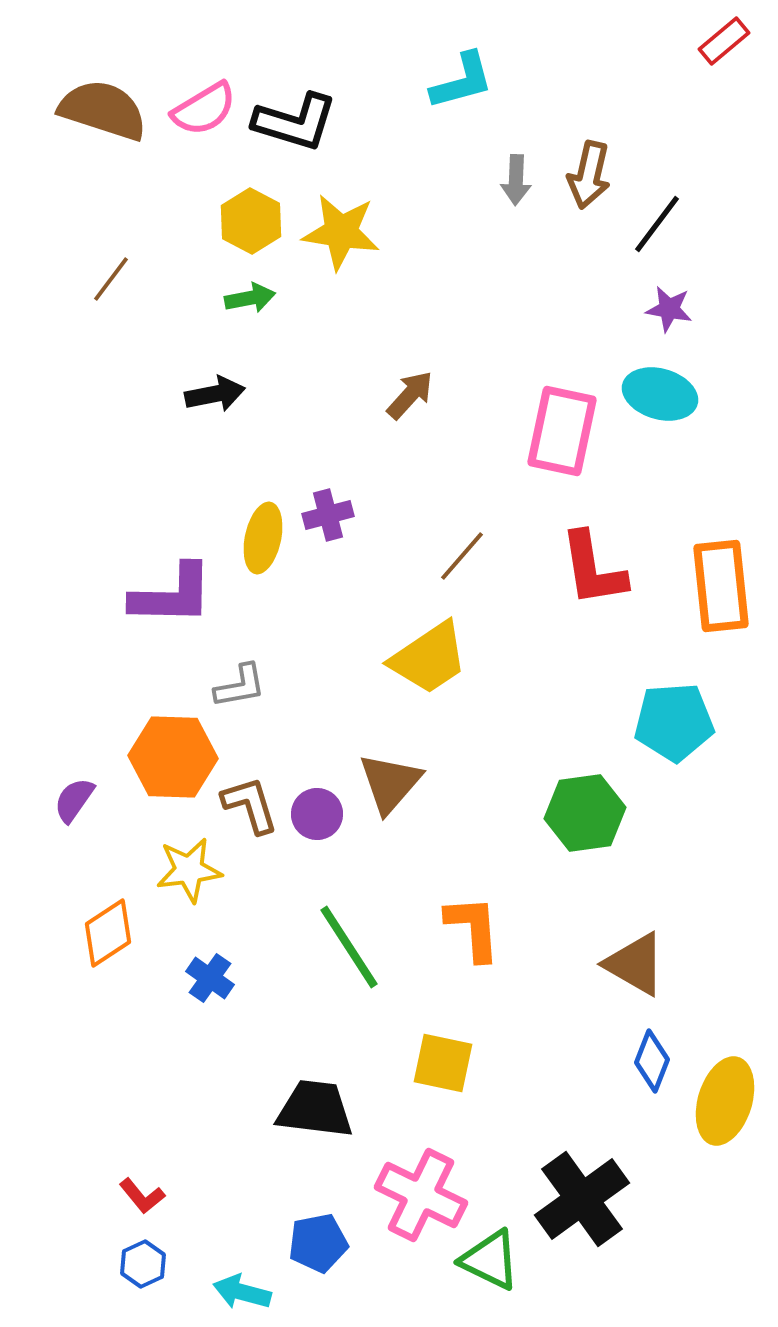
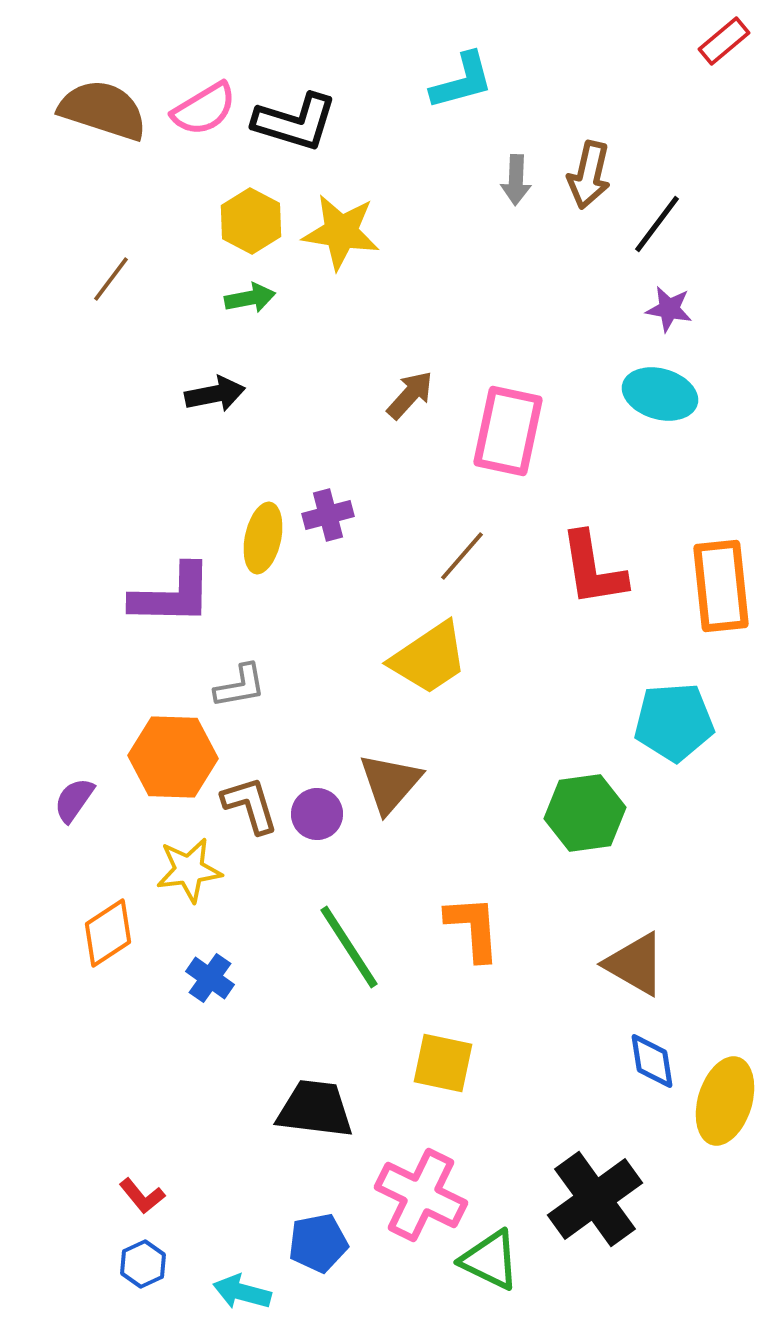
pink rectangle at (562, 431): moved 54 px left
blue diamond at (652, 1061): rotated 30 degrees counterclockwise
black cross at (582, 1199): moved 13 px right
